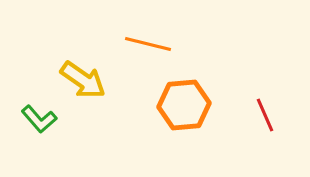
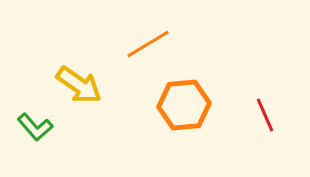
orange line: rotated 45 degrees counterclockwise
yellow arrow: moved 4 px left, 5 px down
green L-shape: moved 4 px left, 8 px down
